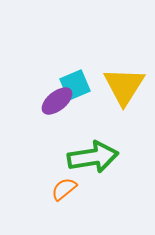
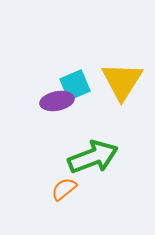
yellow triangle: moved 2 px left, 5 px up
purple ellipse: rotated 28 degrees clockwise
green arrow: rotated 12 degrees counterclockwise
